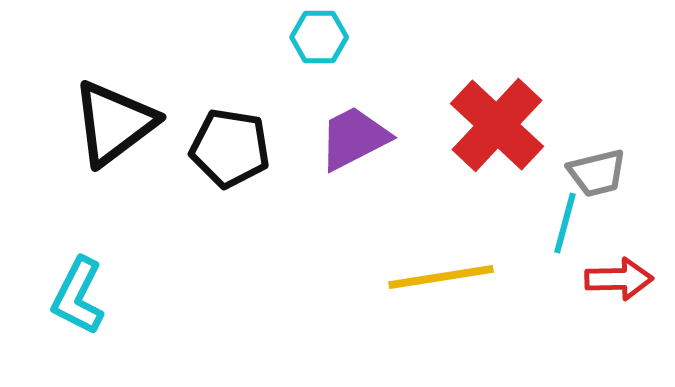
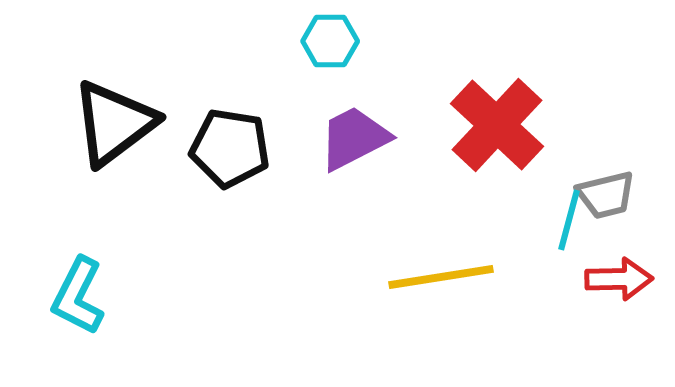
cyan hexagon: moved 11 px right, 4 px down
gray trapezoid: moved 9 px right, 22 px down
cyan line: moved 4 px right, 3 px up
